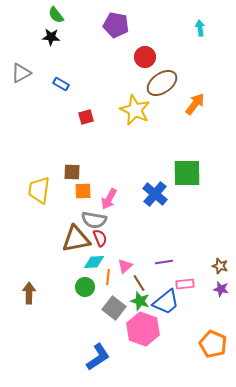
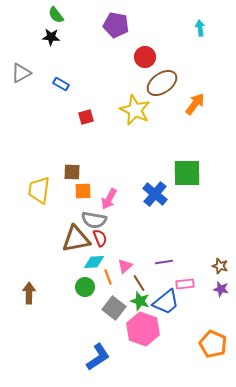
orange line: rotated 28 degrees counterclockwise
